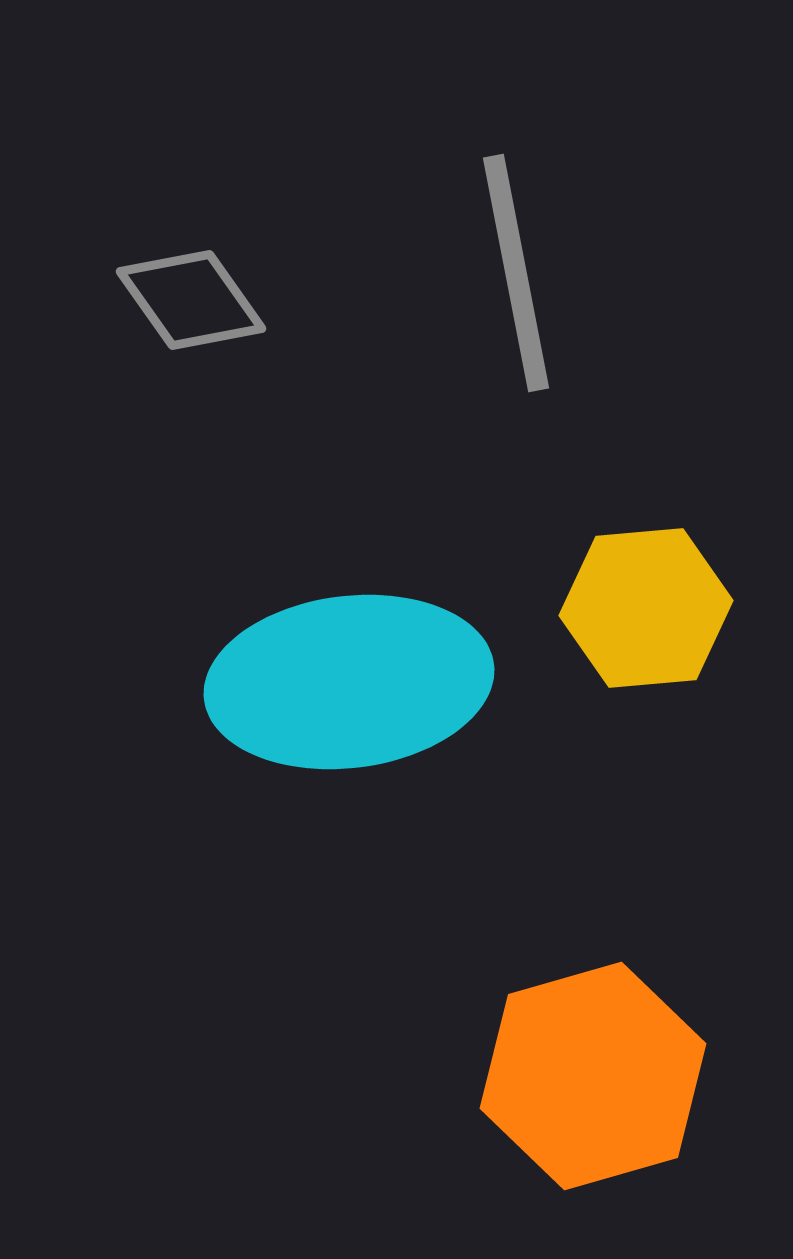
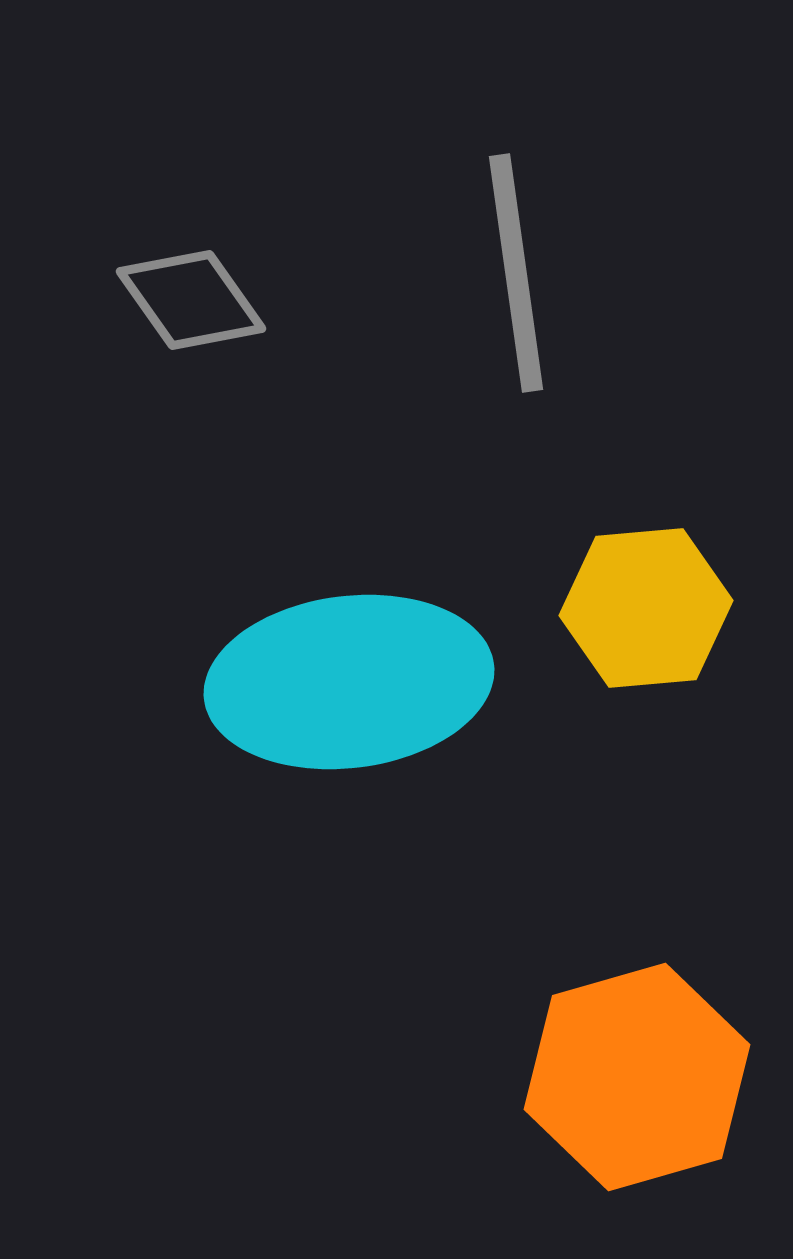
gray line: rotated 3 degrees clockwise
orange hexagon: moved 44 px right, 1 px down
